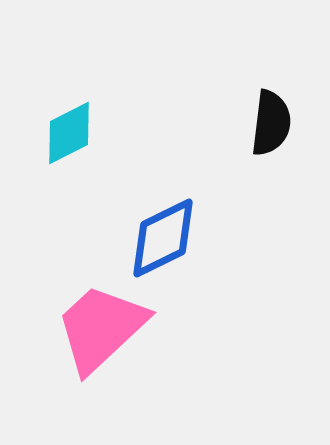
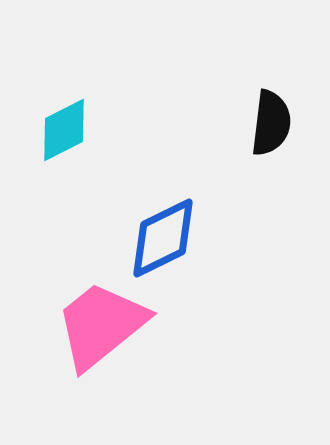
cyan diamond: moved 5 px left, 3 px up
pink trapezoid: moved 3 px up; rotated 4 degrees clockwise
